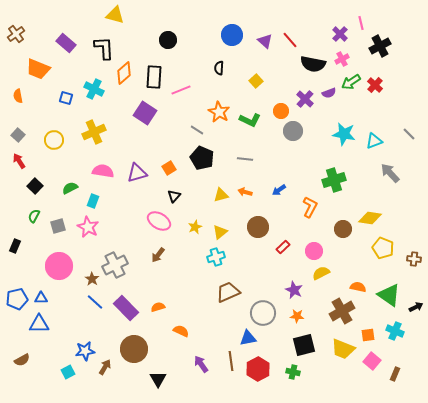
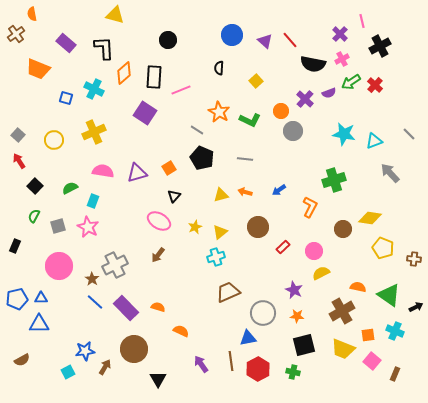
pink line at (361, 23): moved 1 px right, 2 px up
orange semicircle at (18, 96): moved 14 px right, 82 px up
orange semicircle at (158, 307): rotated 32 degrees clockwise
